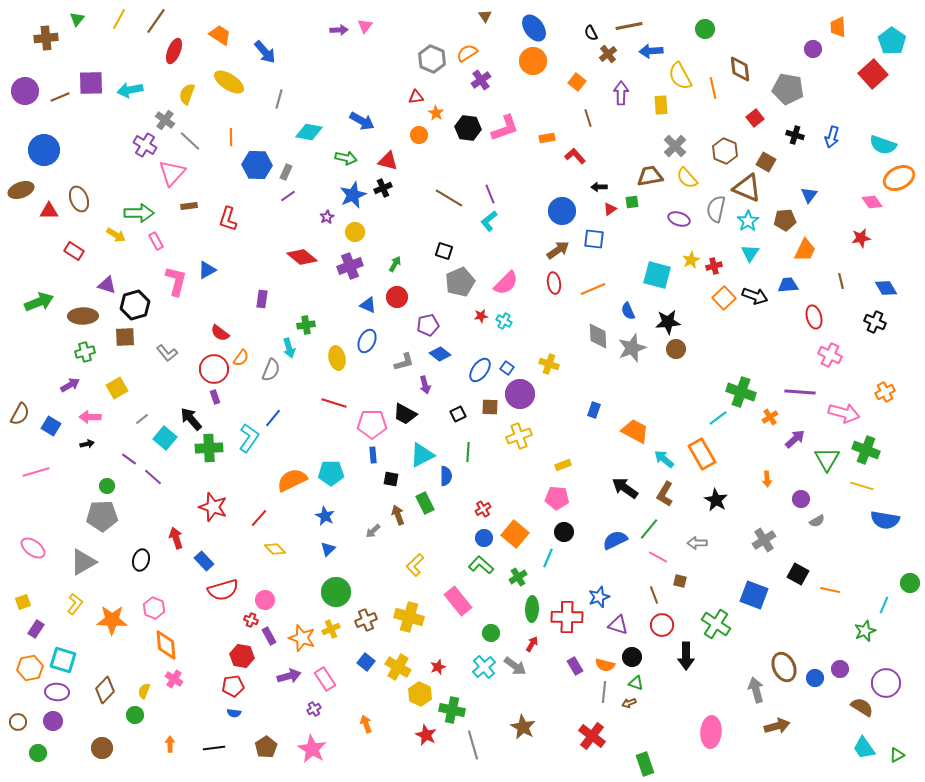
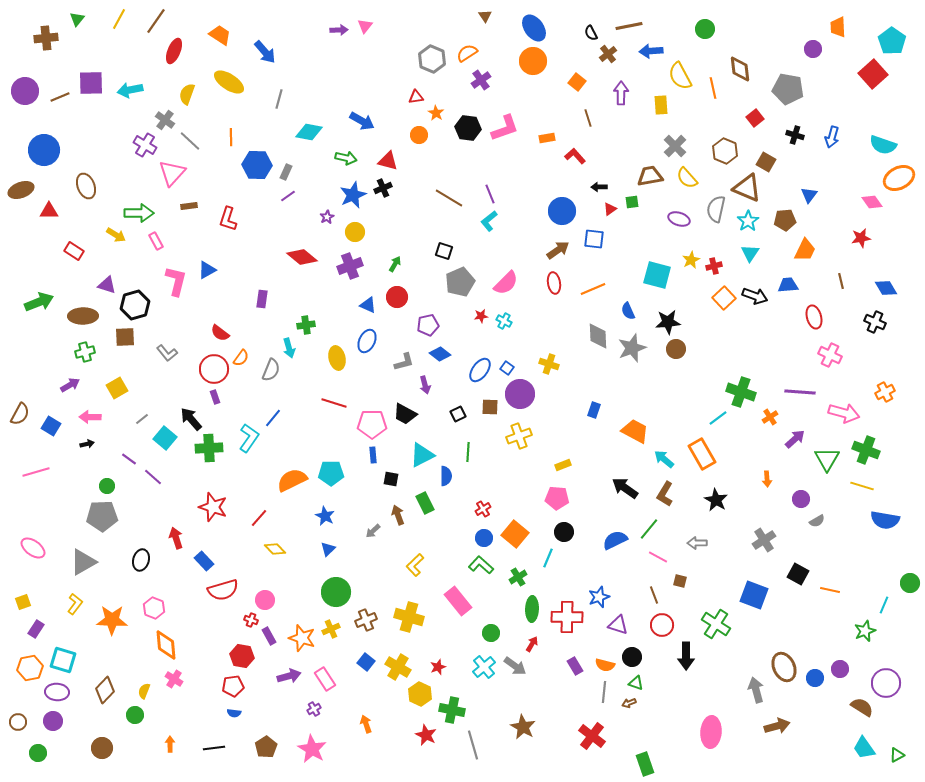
brown ellipse at (79, 199): moved 7 px right, 13 px up
